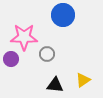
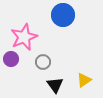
pink star: rotated 24 degrees counterclockwise
gray circle: moved 4 px left, 8 px down
yellow triangle: moved 1 px right
black triangle: rotated 48 degrees clockwise
